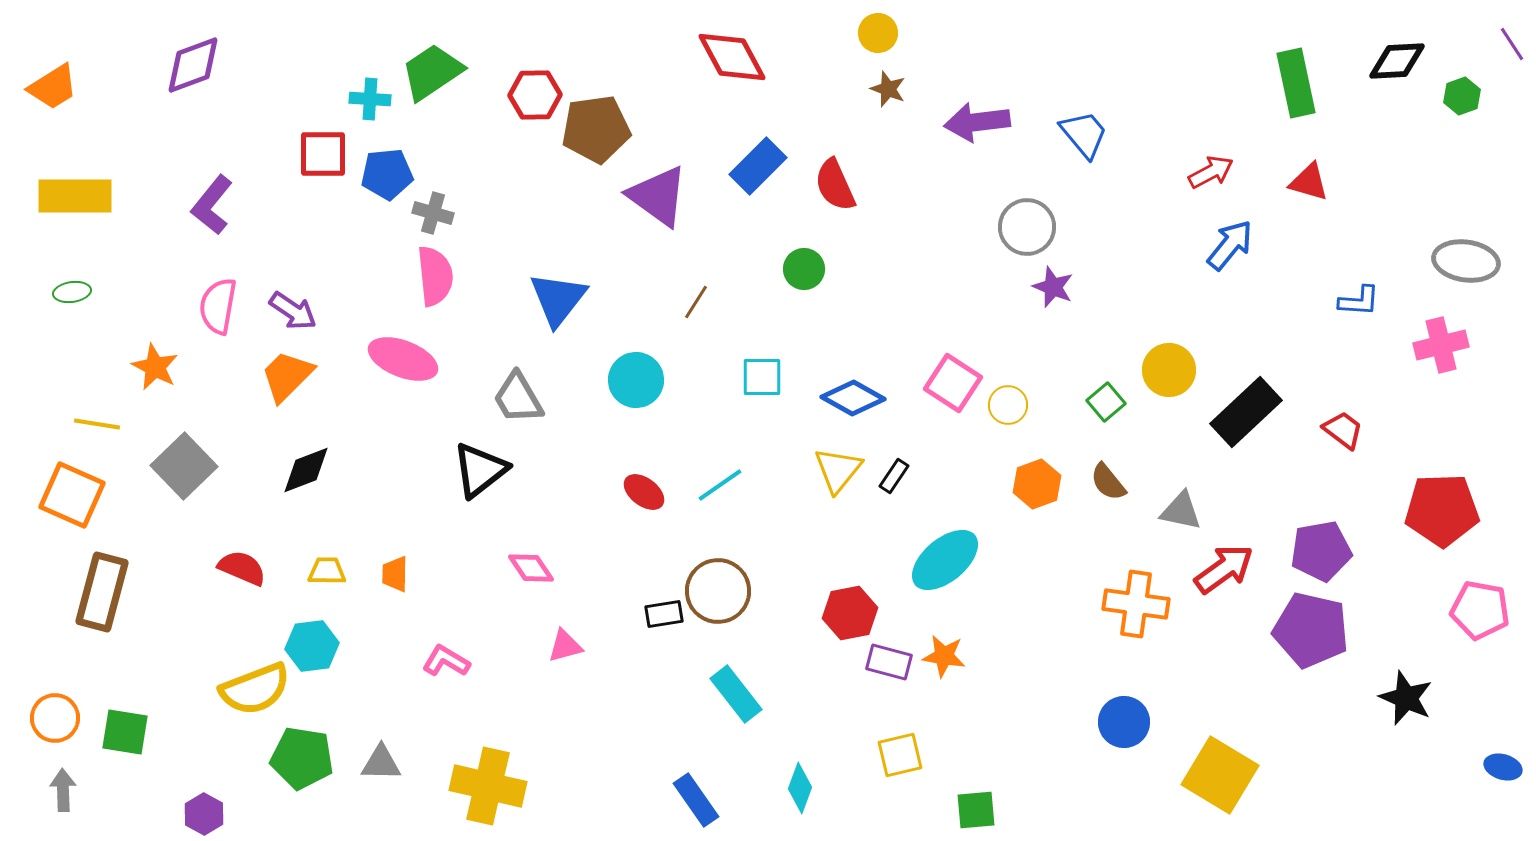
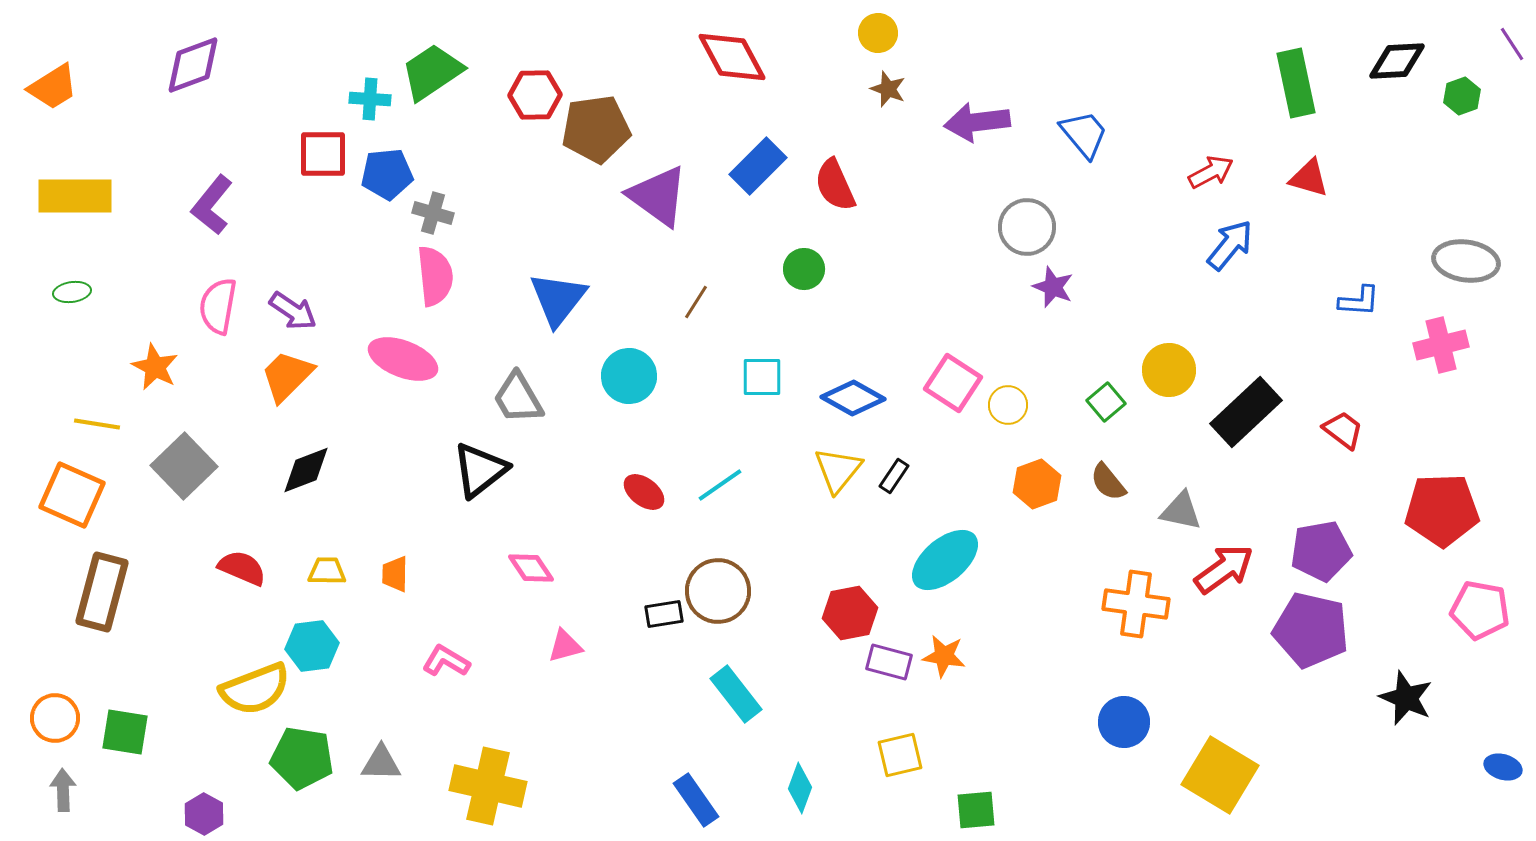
red triangle at (1309, 182): moved 4 px up
cyan circle at (636, 380): moved 7 px left, 4 px up
